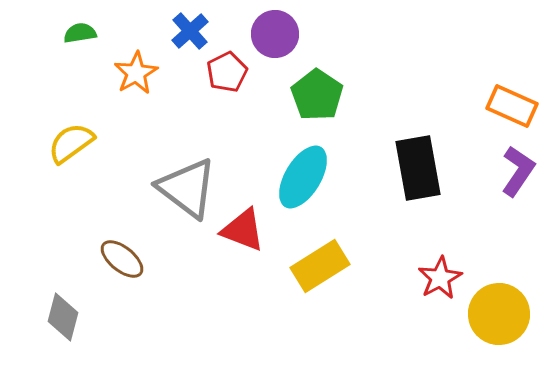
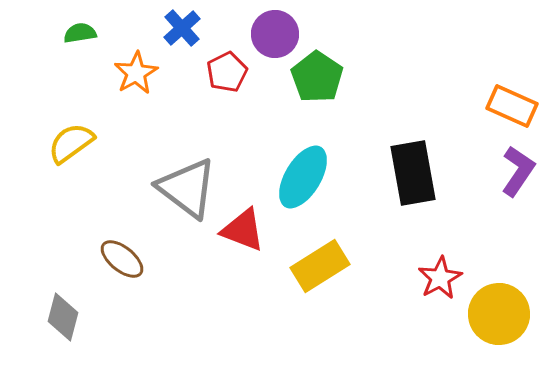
blue cross: moved 8 px left, 3 px up
green pentagon: moved 18 px up
black rectangle: moved 5 px left, 5 px down
